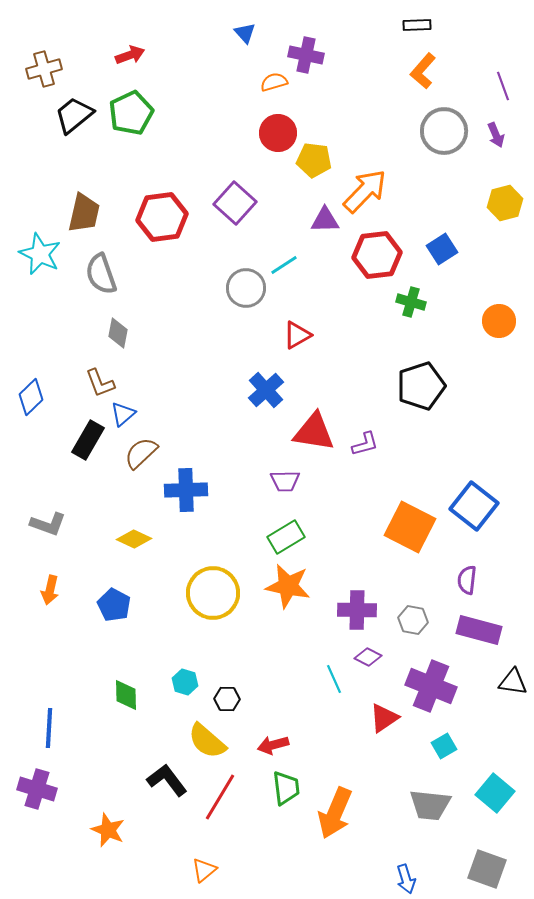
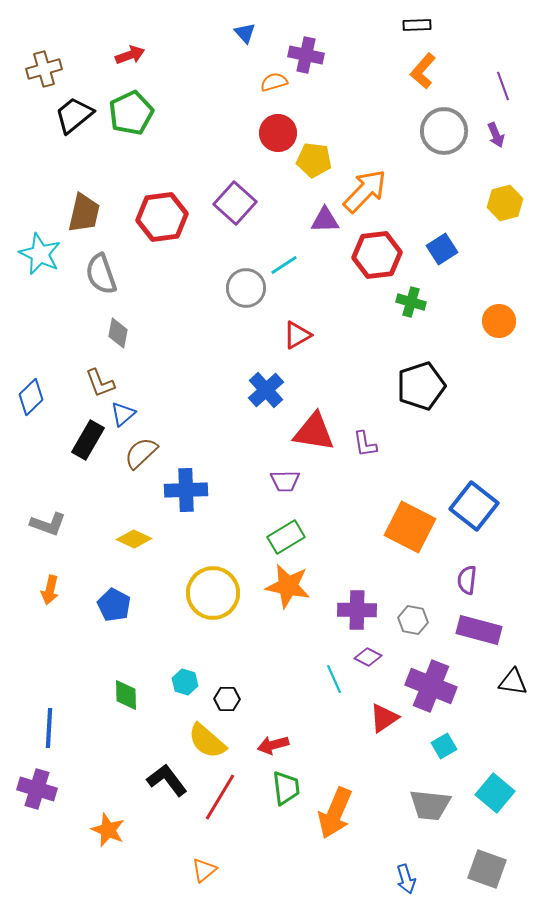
purple L-shape at (365, 444): rotated 96 degrees clockwise
